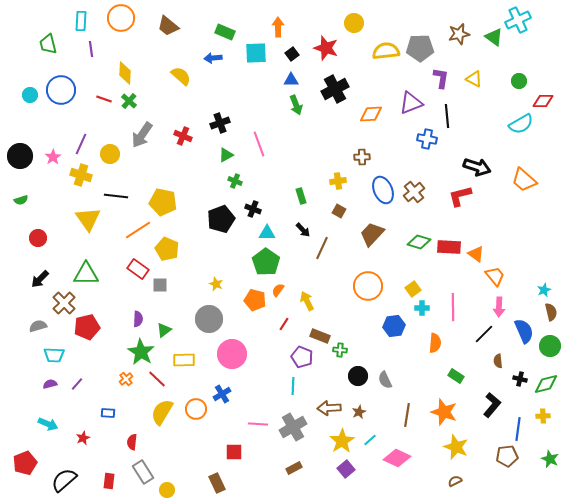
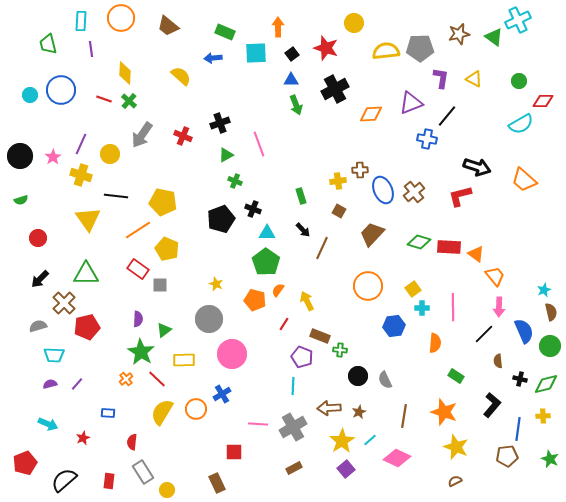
black line at (447, 116): rotated 45 degrees clockwise
brown cross at (362, 157): moved 2 px left, 13 px down
brown line at (407, 415): moved 3 px left, 1 px down
